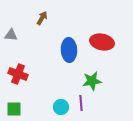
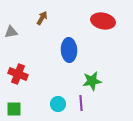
gray triangle: moved 3 px up; rotated 16 degrees counterclockwise
red ellipse: moved 1 px right, 21 px up
cyan circle: moved 3 px left, 3 px up
